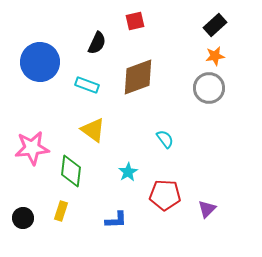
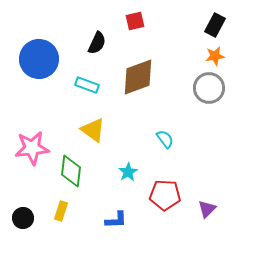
black rectangle: rotated 20 degrees counterclockwise
blue circle: moved 1 px left, 3 px up
